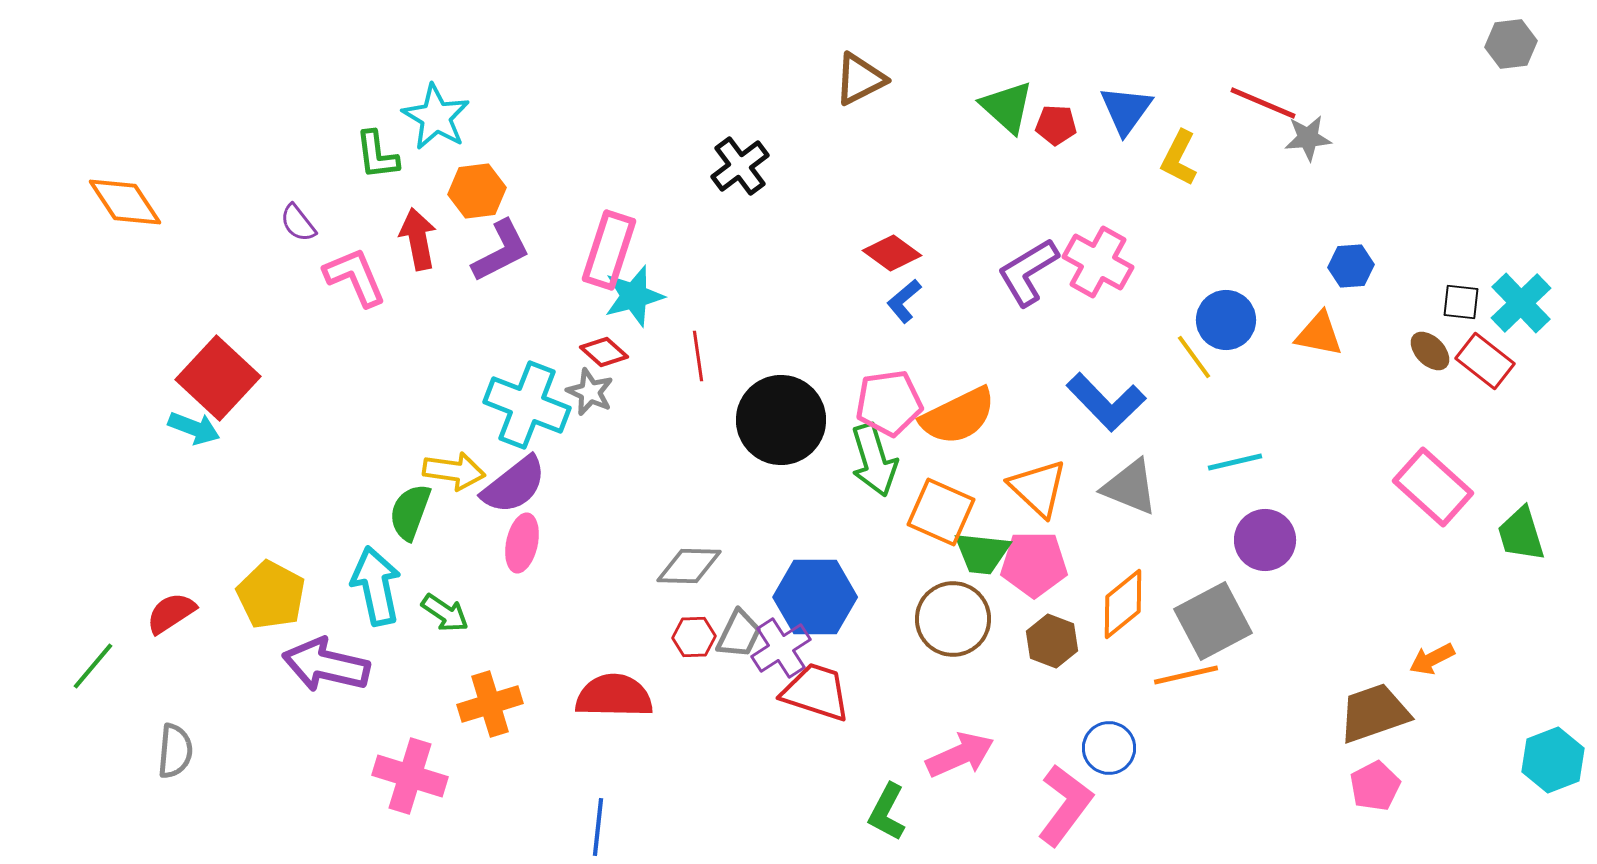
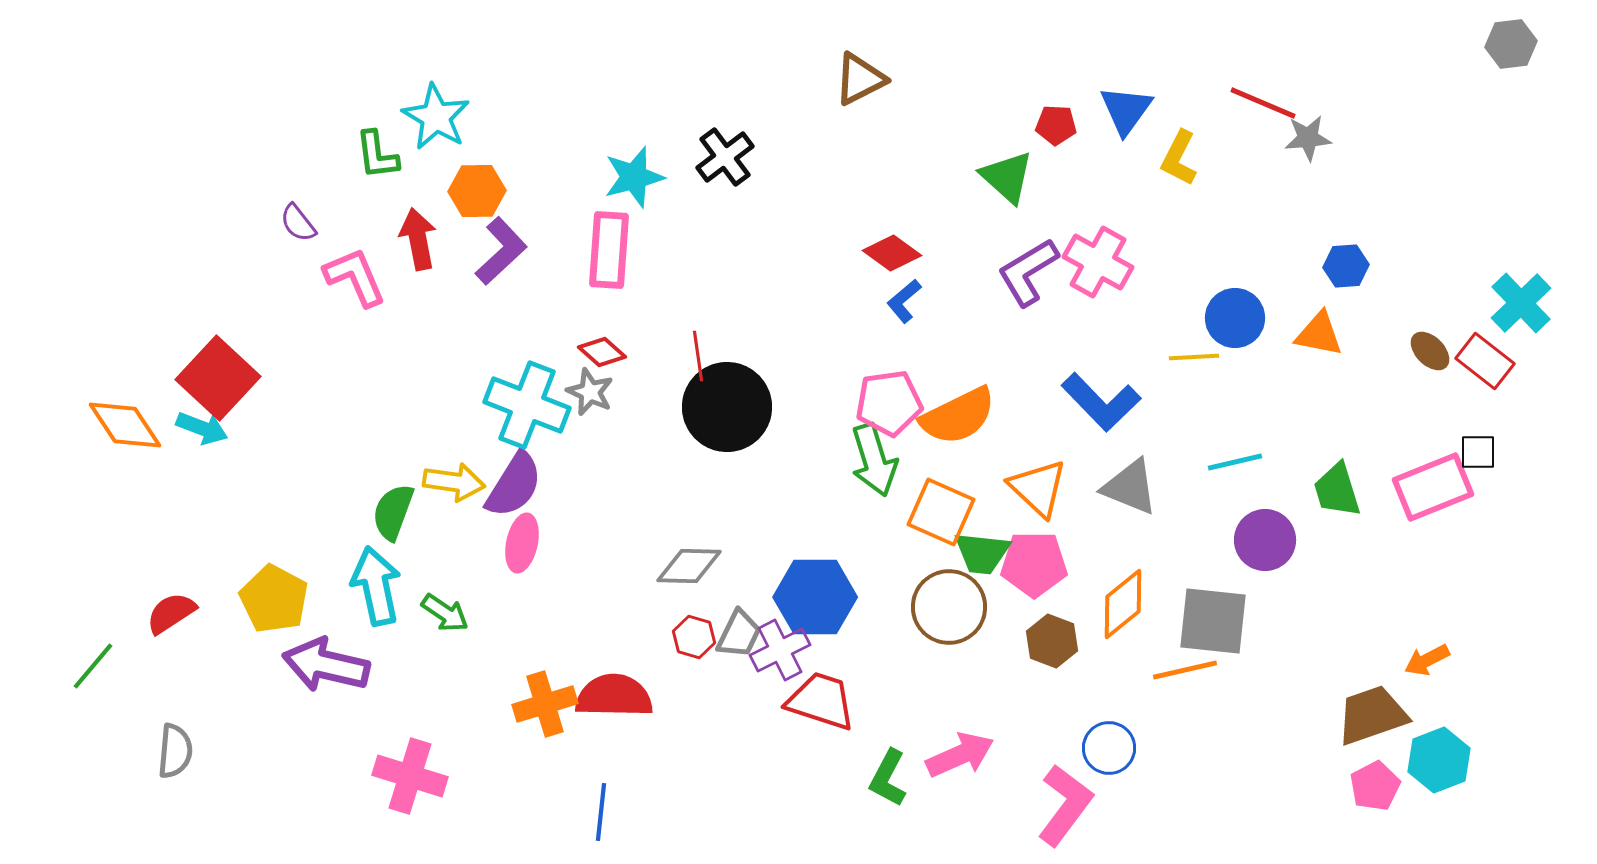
green triangle at (1007, 107): moved 70 px down
black cross at (740, 166): moved 15 px left, 9 px up
orange hexagon at (477, 191): rotated 6 degrees clockwise
orange diamond at (125, 202): moved 223 px down
pink rectangle at (609, 250): rotated 14 degrees counterclockwise
purple L-shape at (501, 251): rotated 16 degrees counterclockwise
blue hexagon at (1351, 266): moved 5 px left
cyan star at (634, 296): moved 119 px up
black square at (1461, 302): moved 17 px right, 150 px down; rotated 6 degrees counterclockwise
blue circle at (1226, 320): moved 9 px right, 2 px up
red diamond at (604, 352): moved 2 px left
yellow line at (1194, 357): rotated 57 degrees counterclockwise
blue L-shape at (1106, 402): moved 5 px left
black circle at (781, 420): moved 54 px left, 13 px up
cyan arrow at (194, 428): moved 8 px right
yellow arrow at (454, 471): moved 11 px down
purple semicircle at (514, 485): rotated 20 degrees counterclockwise
pink rectangle at (1433, 487): rotated 64 degrees counterclockwise
green semicircle at (410, 512): moved 17 px left
green trapezoid at (1521, 534): moved 184 px left, 44 px up
yellow pentagon at (271, 595): moved 3 px right, 4 px down
brown circle at (953, 619): moved 4 px left, 12 px up
gray square at (1213, 621): rotated 34 degrees clockwise
red hexagon at (694, 637): rotated 18 degrees clockwise
purple cross at (781, 648): moved 1 px left, 2 px down; rotated 6 degrees clockwise
orange arrow at (1432, 659): moved 5 px left, 1 px down
orange line at (1186, 675): moved 1 px left, 5 px up
red trapezoid at (816, 692): moved 5 px right, 9 px down
orange cross at (490, 704): moved 55 px right
brown trapezoid at (1374, 713): moved 2 px left, 2 px down
cyan hexagon at (1553, 760): moved 114 px left
green L-shape at (887, 812): moved 1 px right, 34 px up
blue line at (598, 827): moved 3 px right, 15 px up
